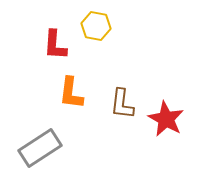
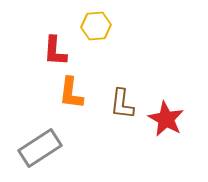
yellow hexagon: rotated 16 degrees counterclockwise
red L-shape: moved 6 px down
